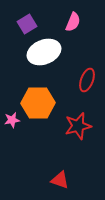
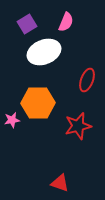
pink semicircle: moved 7 px left
red triangle: moved 3 px down
